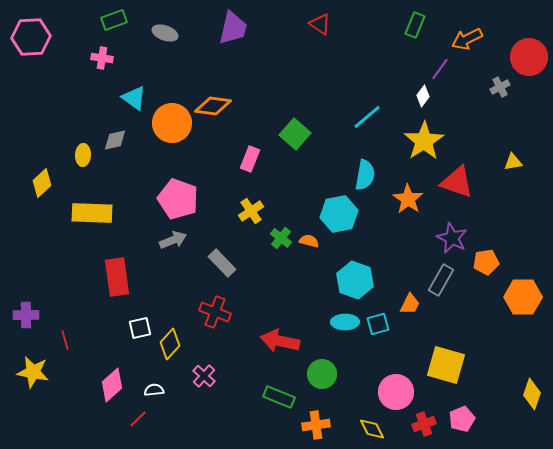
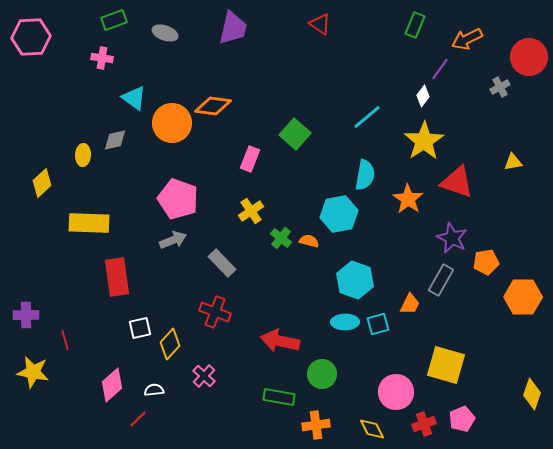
yellow rectangle at (92, 213): moved 3 px left, 10 px down
green rectangle at (279, 397): rotated 12 degrees counterclockwise
